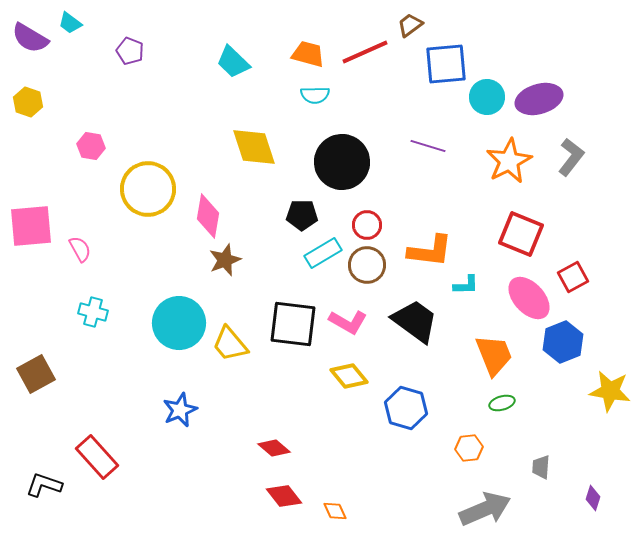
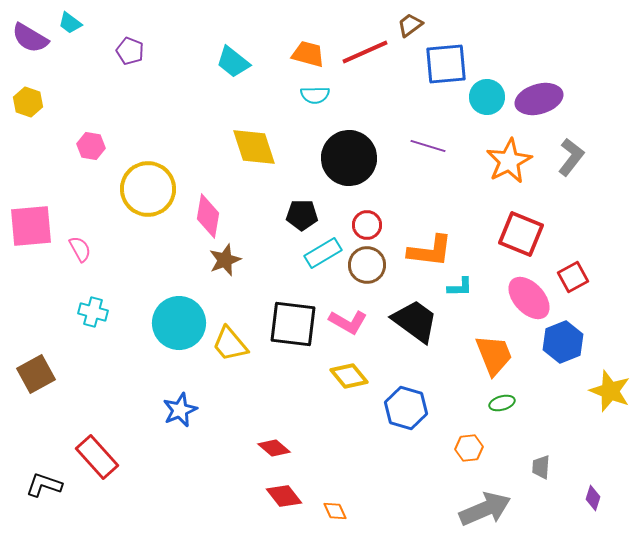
cyan trapezoid at (233, 62): rotated 6 degrees counterclockwise
black circle at (342, 162): moved 7 px right, 4 px up
cyan L-shape at (466, 285): moved 6 px left, 2 px down
yellow star at (610, 391): rotated 12 degrees clockwise
